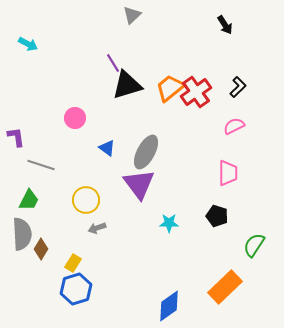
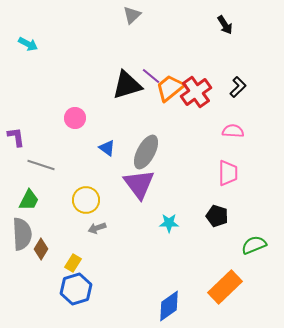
purple line: moved 38 px right, 13 px down; rotated 18 degrees counterclockwise
pink semicircle: moved 1 px left, 5 px down; rotated 30 degrees clockwise
green semicircle: rotated 35 degrees clockwise
